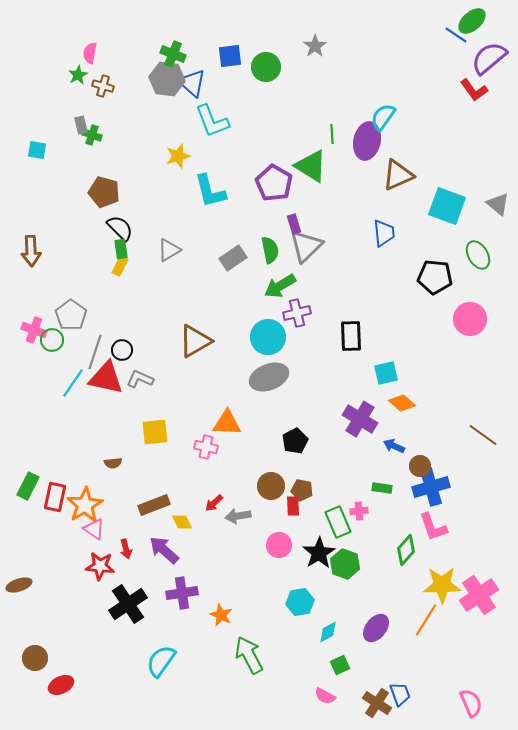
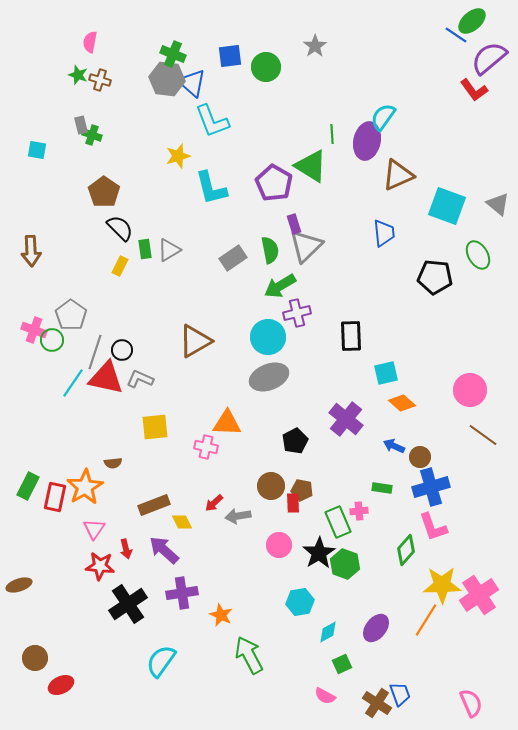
pink semicircle at (90, 53): moved 11 px up
green star at (78, 75): rotated 24 degrees counterclockwise
brown cross at (103, 86): moved 3 px left, 6 px up
cyan L-shape at (210, 191): moved 1 px right, 3 px up
brown pentagon at (104, 192): rotated 20 degrees clockwise
green rectangle at (121, 249): moved 24 px right
pink circle at (470, 319): moved 71 px down
purple cross at (360, 419): moved 14 px left; rotated 8 degrees clockwise
yellow square at (155, 432): moved 5 px up
brown circle at (420, 466): moved 9 px up
orange star at (85, 505): moved 18 px up
red rectangle at (293, 506): moved 3 px up
pink triangle at (94, 529): rotated 30 degrees clockwise
green square at (340, 665): moved 2 px right, 1 px up
